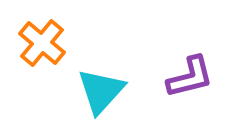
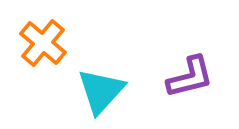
orange cross: moved 1 px right
